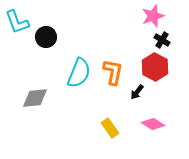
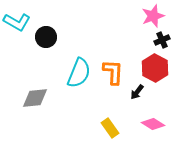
cyan L-shape: rotated 40 degrees counterclockwise
black cross: rotated 35 degrees clockwise
red hexagon: moved 1 px down
orange L-shape: rotated 8 degrees counterclockwise
